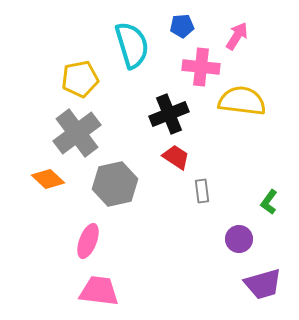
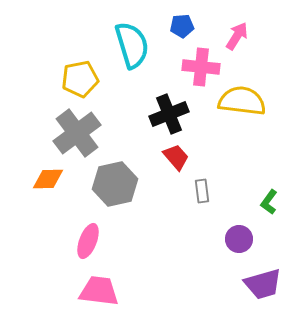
red trapezoid: rotated 16 degrees clockwise
orange diamond: rotated 44 degrees counterclockwise
